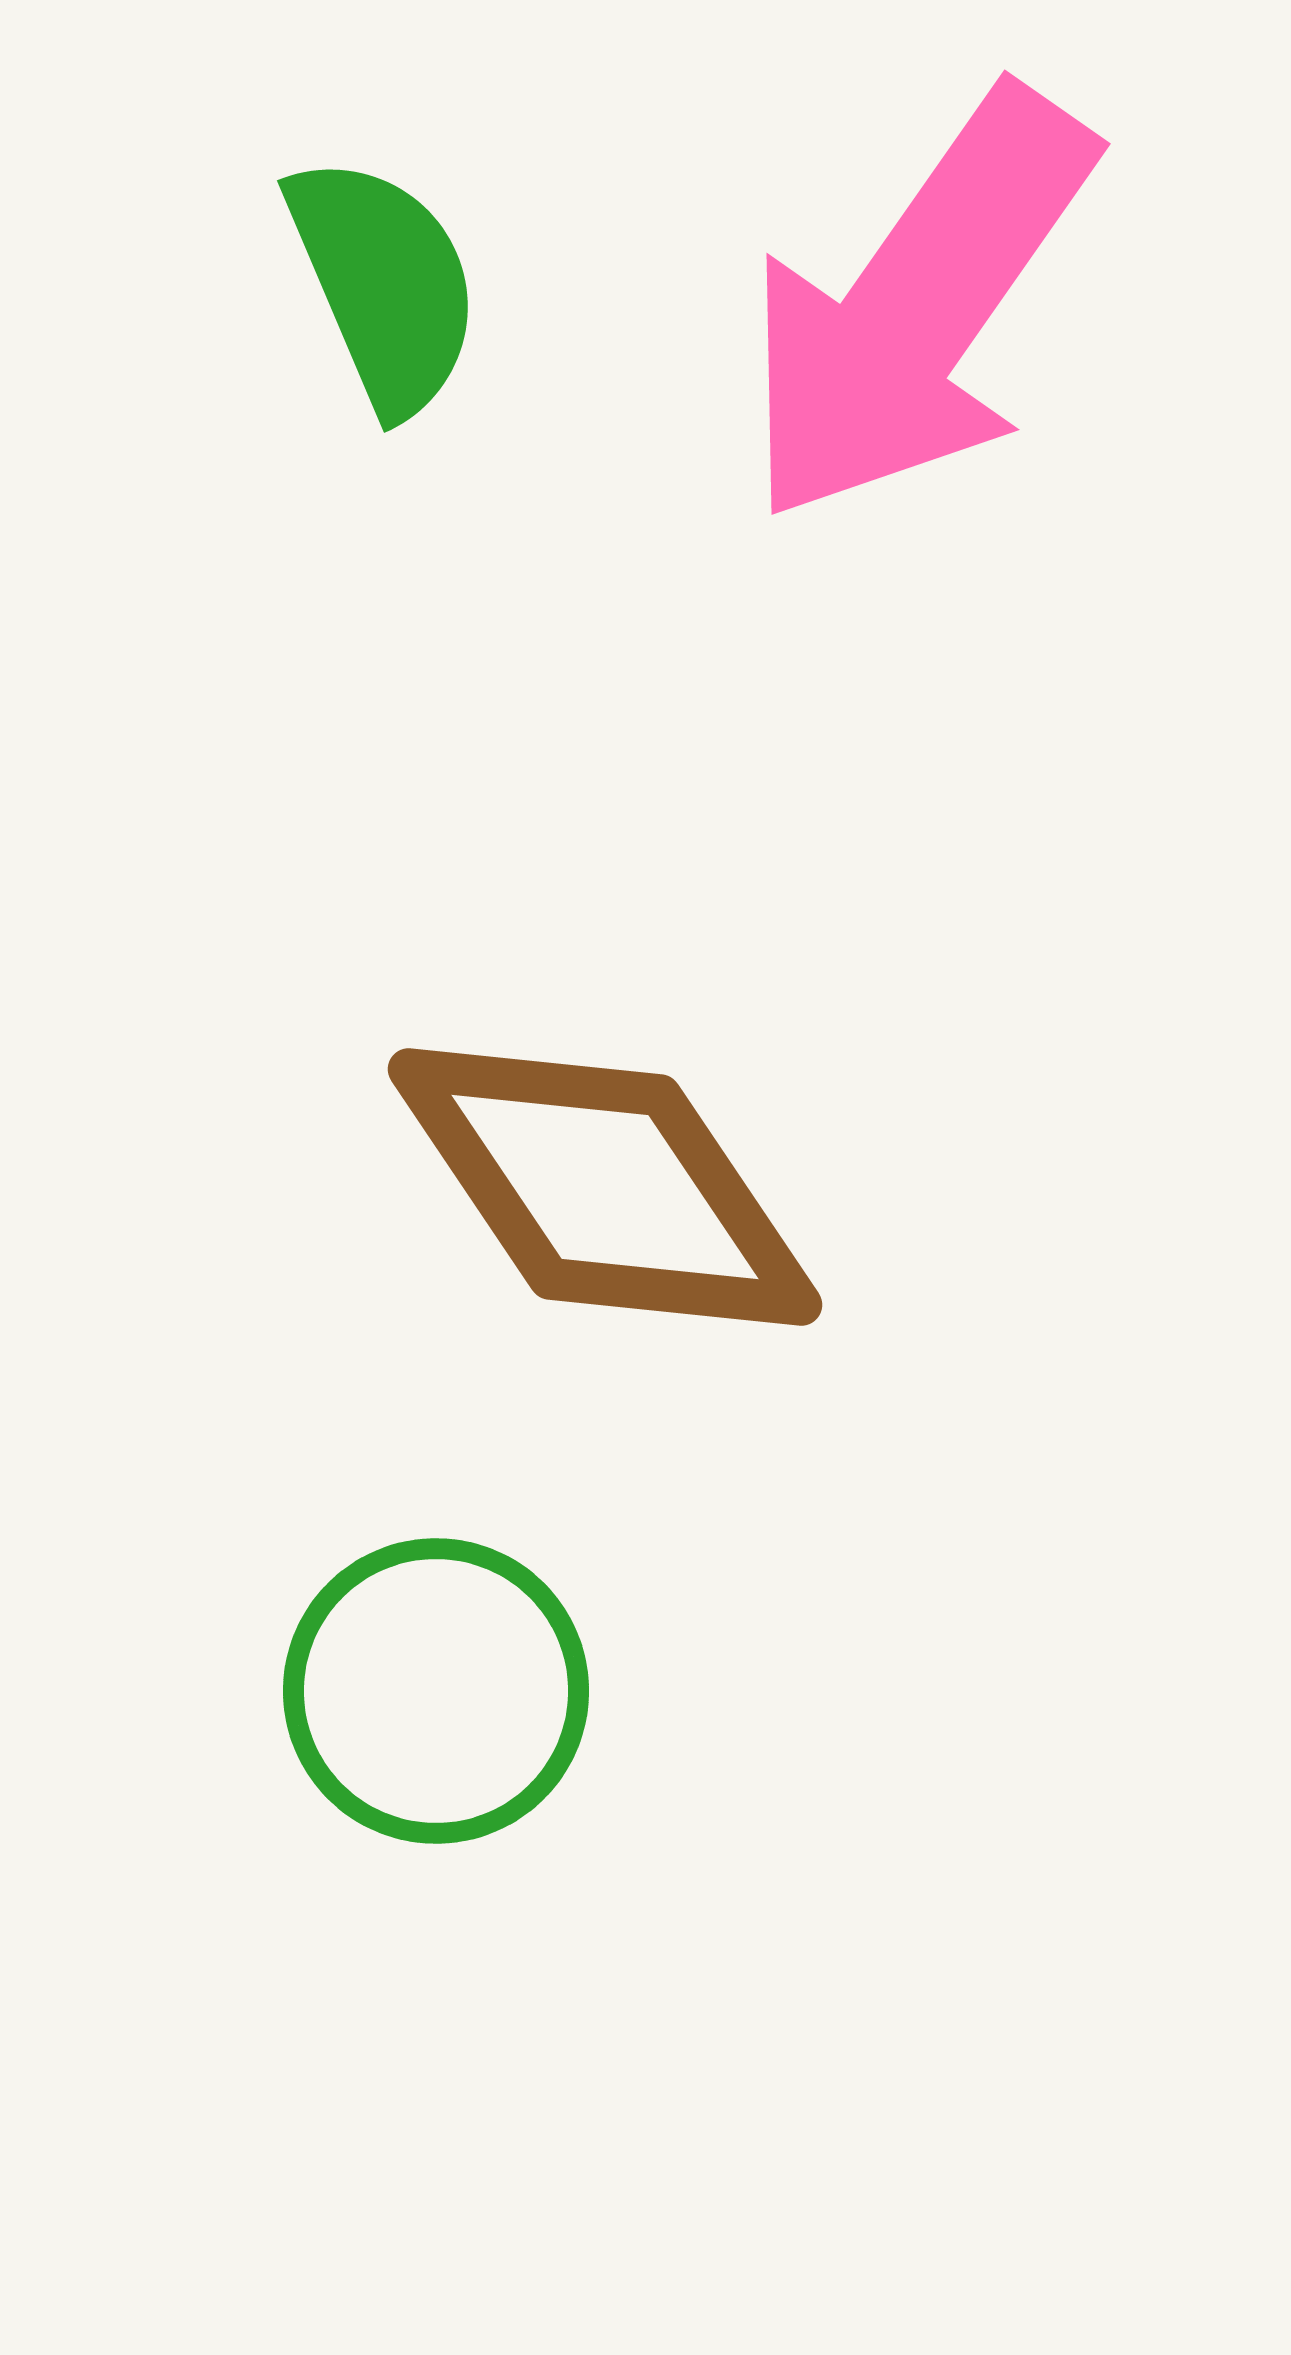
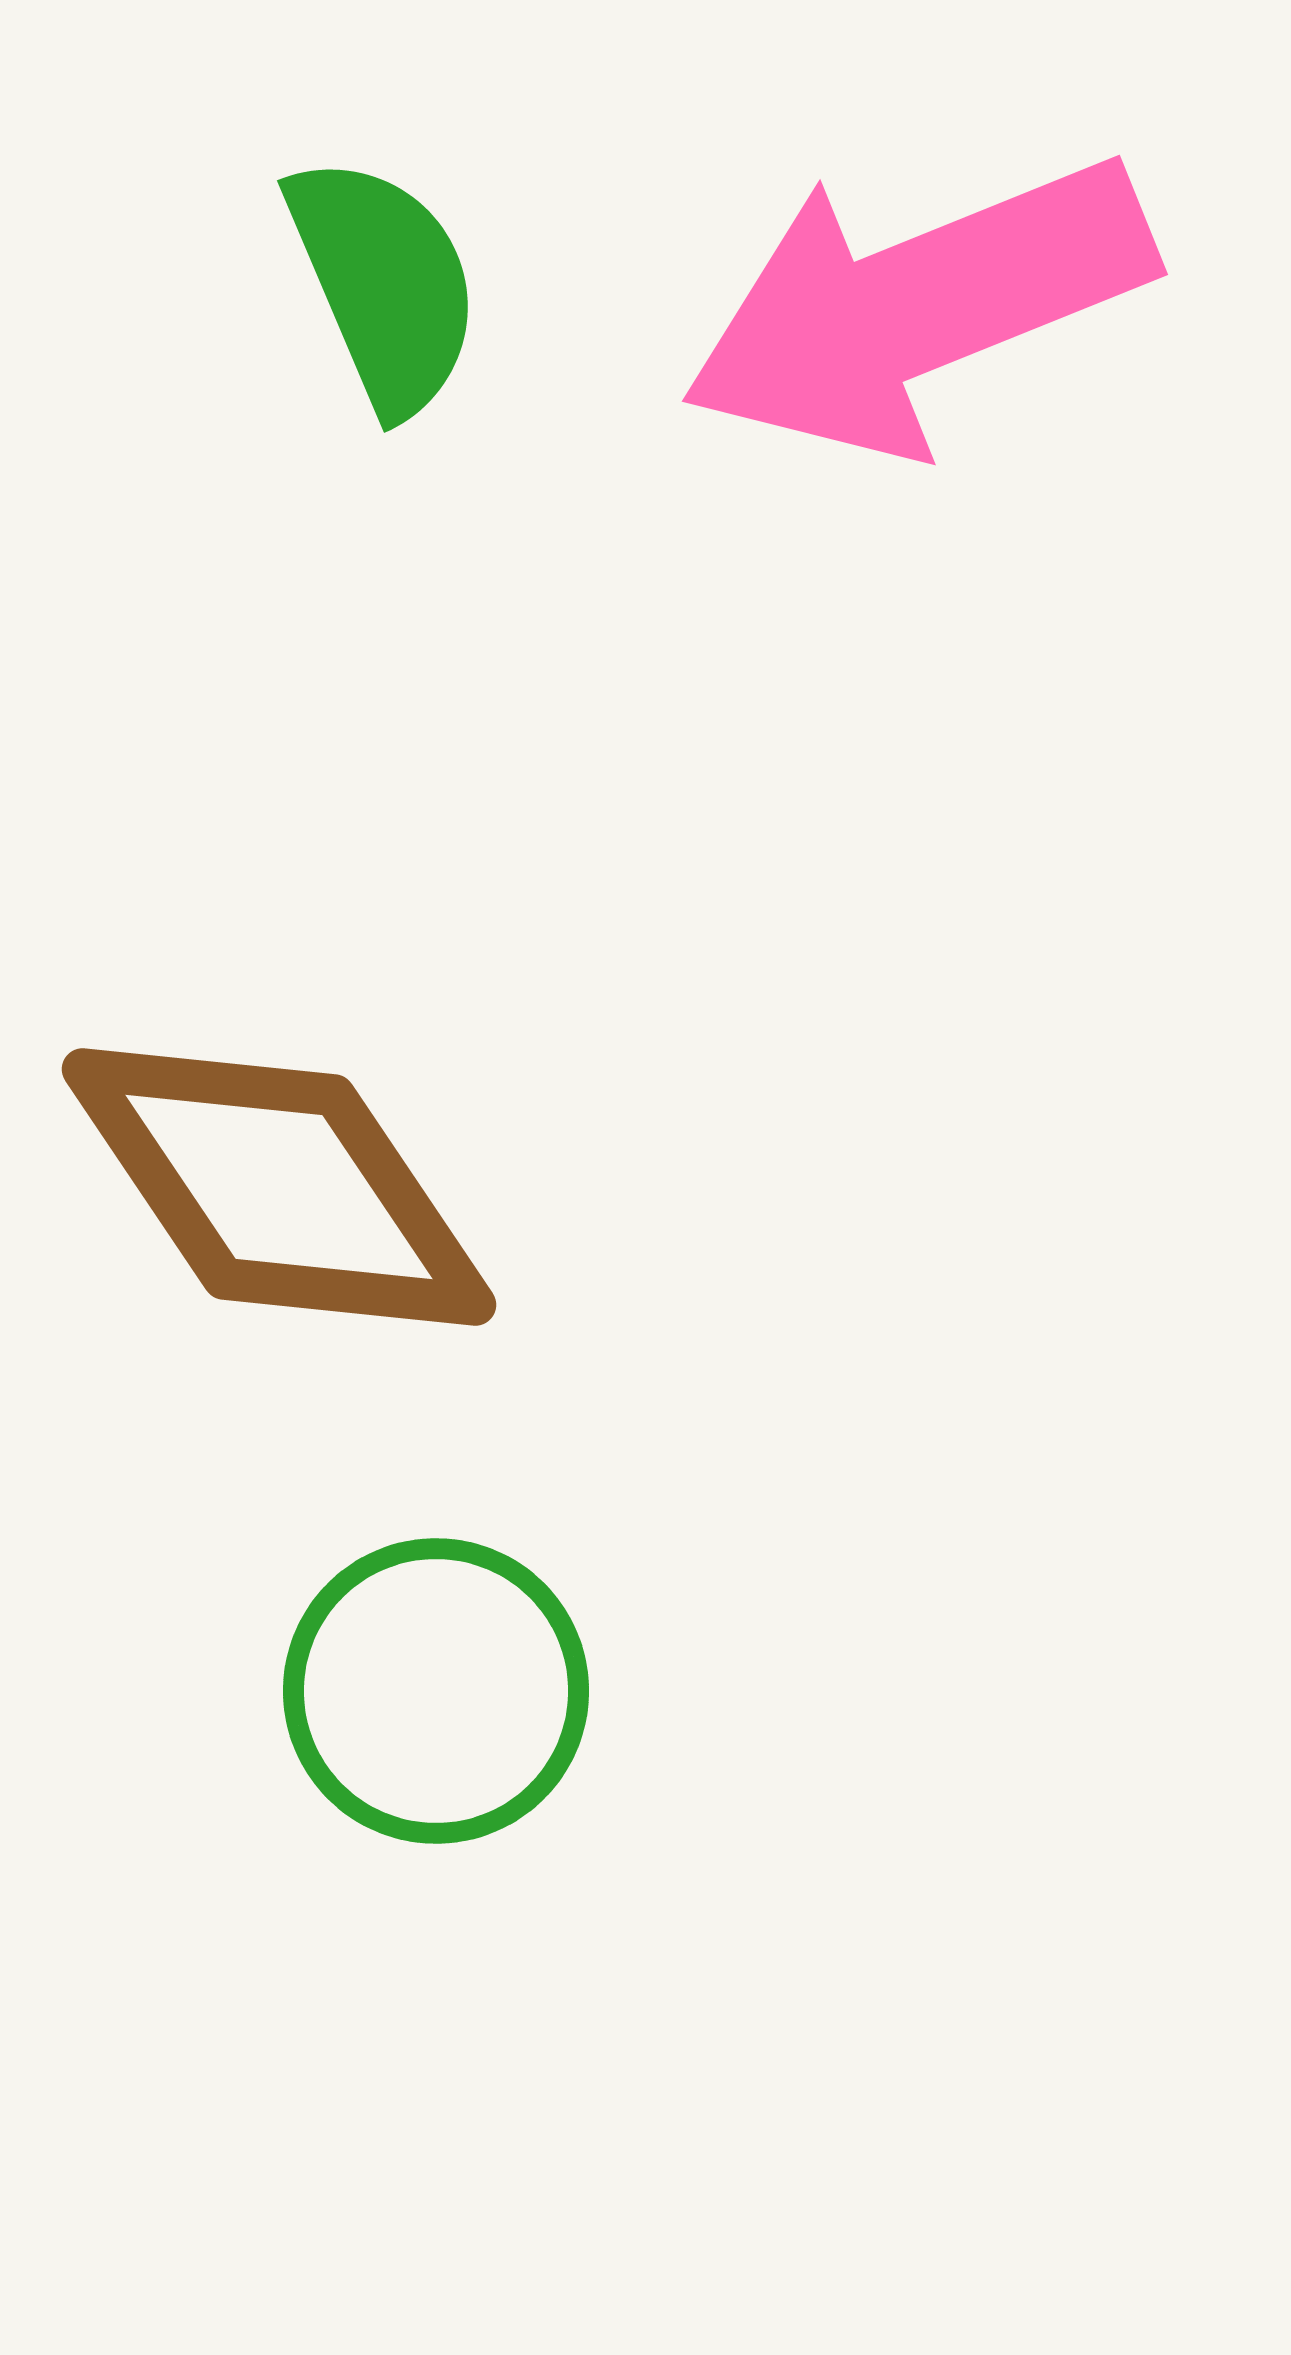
pink arrow: rotated 33 degrees clockwise
brown diamond: moved 326 px left
